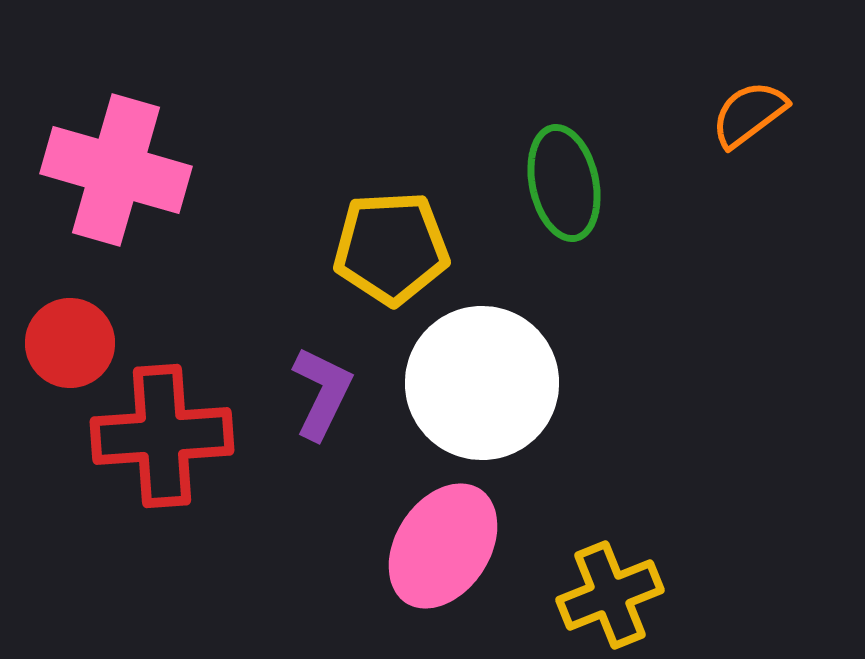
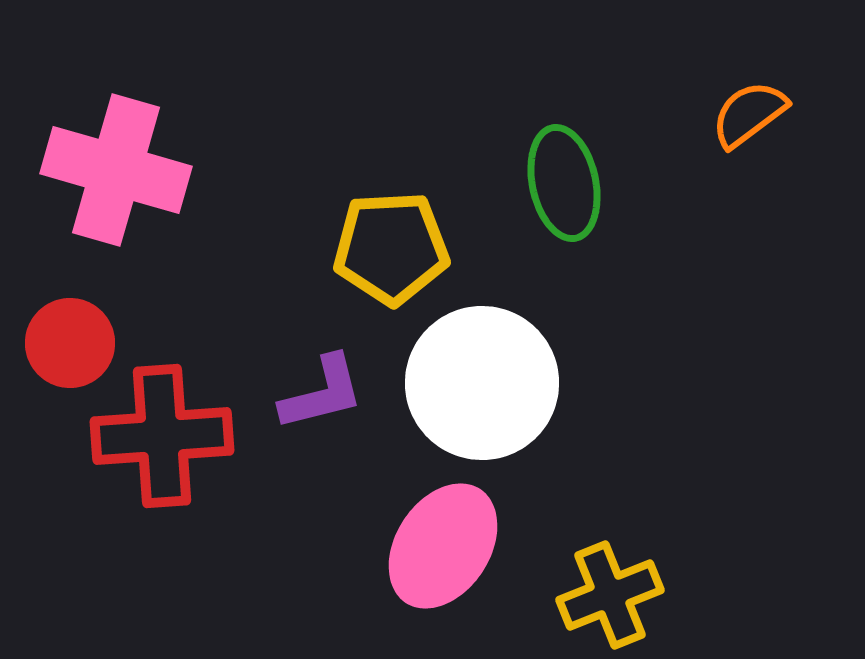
purple L-shape: rotated 50 degrees clockwise
